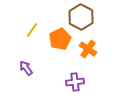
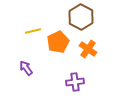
yellow line: moved 1 px right, 1 px down; rotated 42 degrees clockwise
orange pentagon: moved 2 px left, 3 px down
